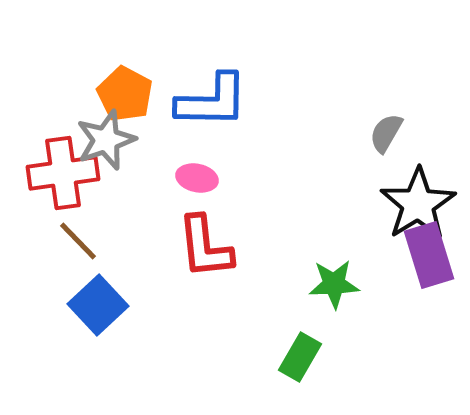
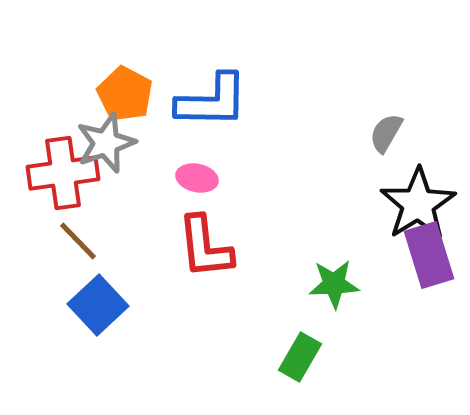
gray star: moved 3 px down
